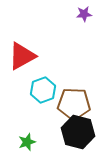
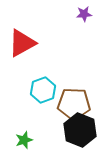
red triangle: moved 13 px up
black hexagon: moved 2 px right, 2 px up; rotated 8 degrees clockwise
green star: moved 3 px left, 2 px up
